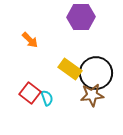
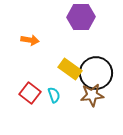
orange arrow: rotated 36 degrees counterclockwise
cyan semicircle: moved 7 px right, 3 px up
